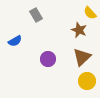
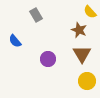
yellow semicircle: moved 1 px up
blue semicircle: rotated 80 degrees clockwise
brown triangle: moved 3 px up; rotated 18 degrees counterclockwise
